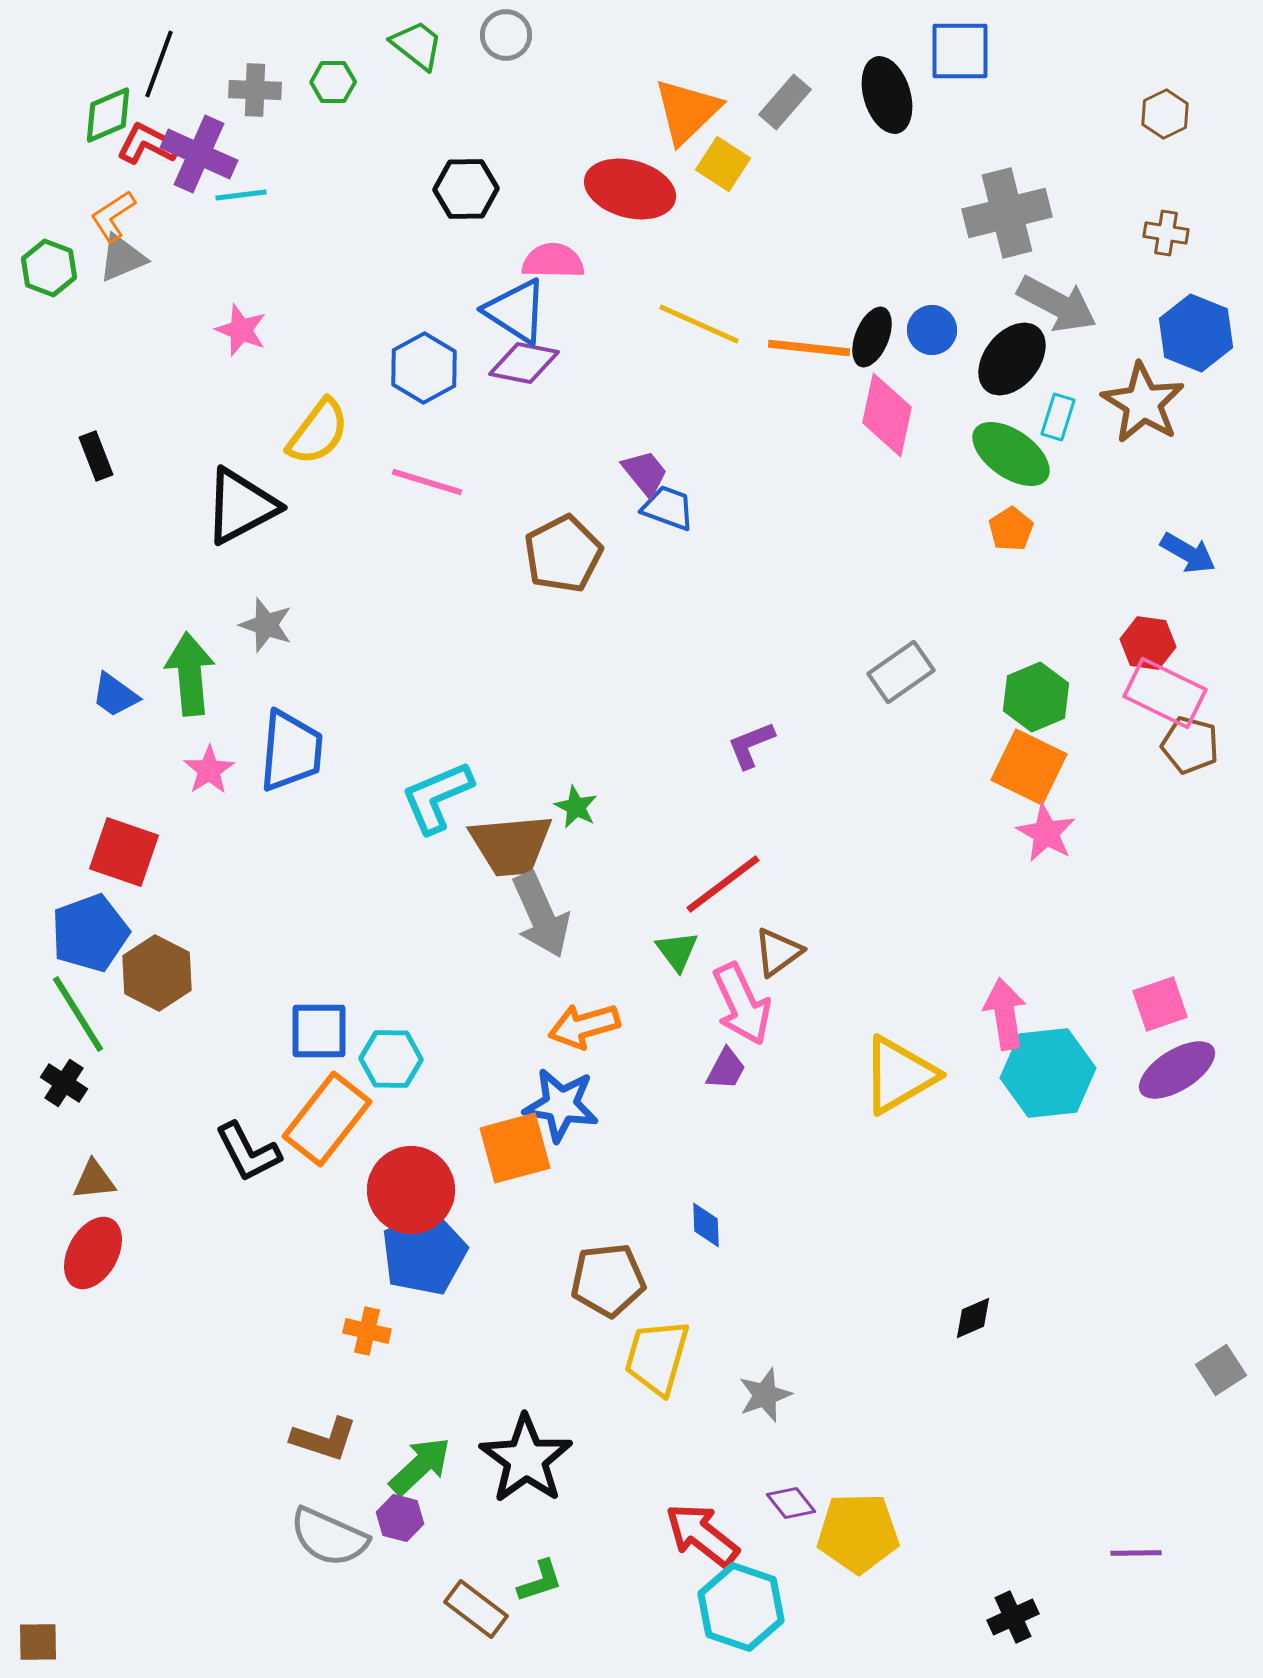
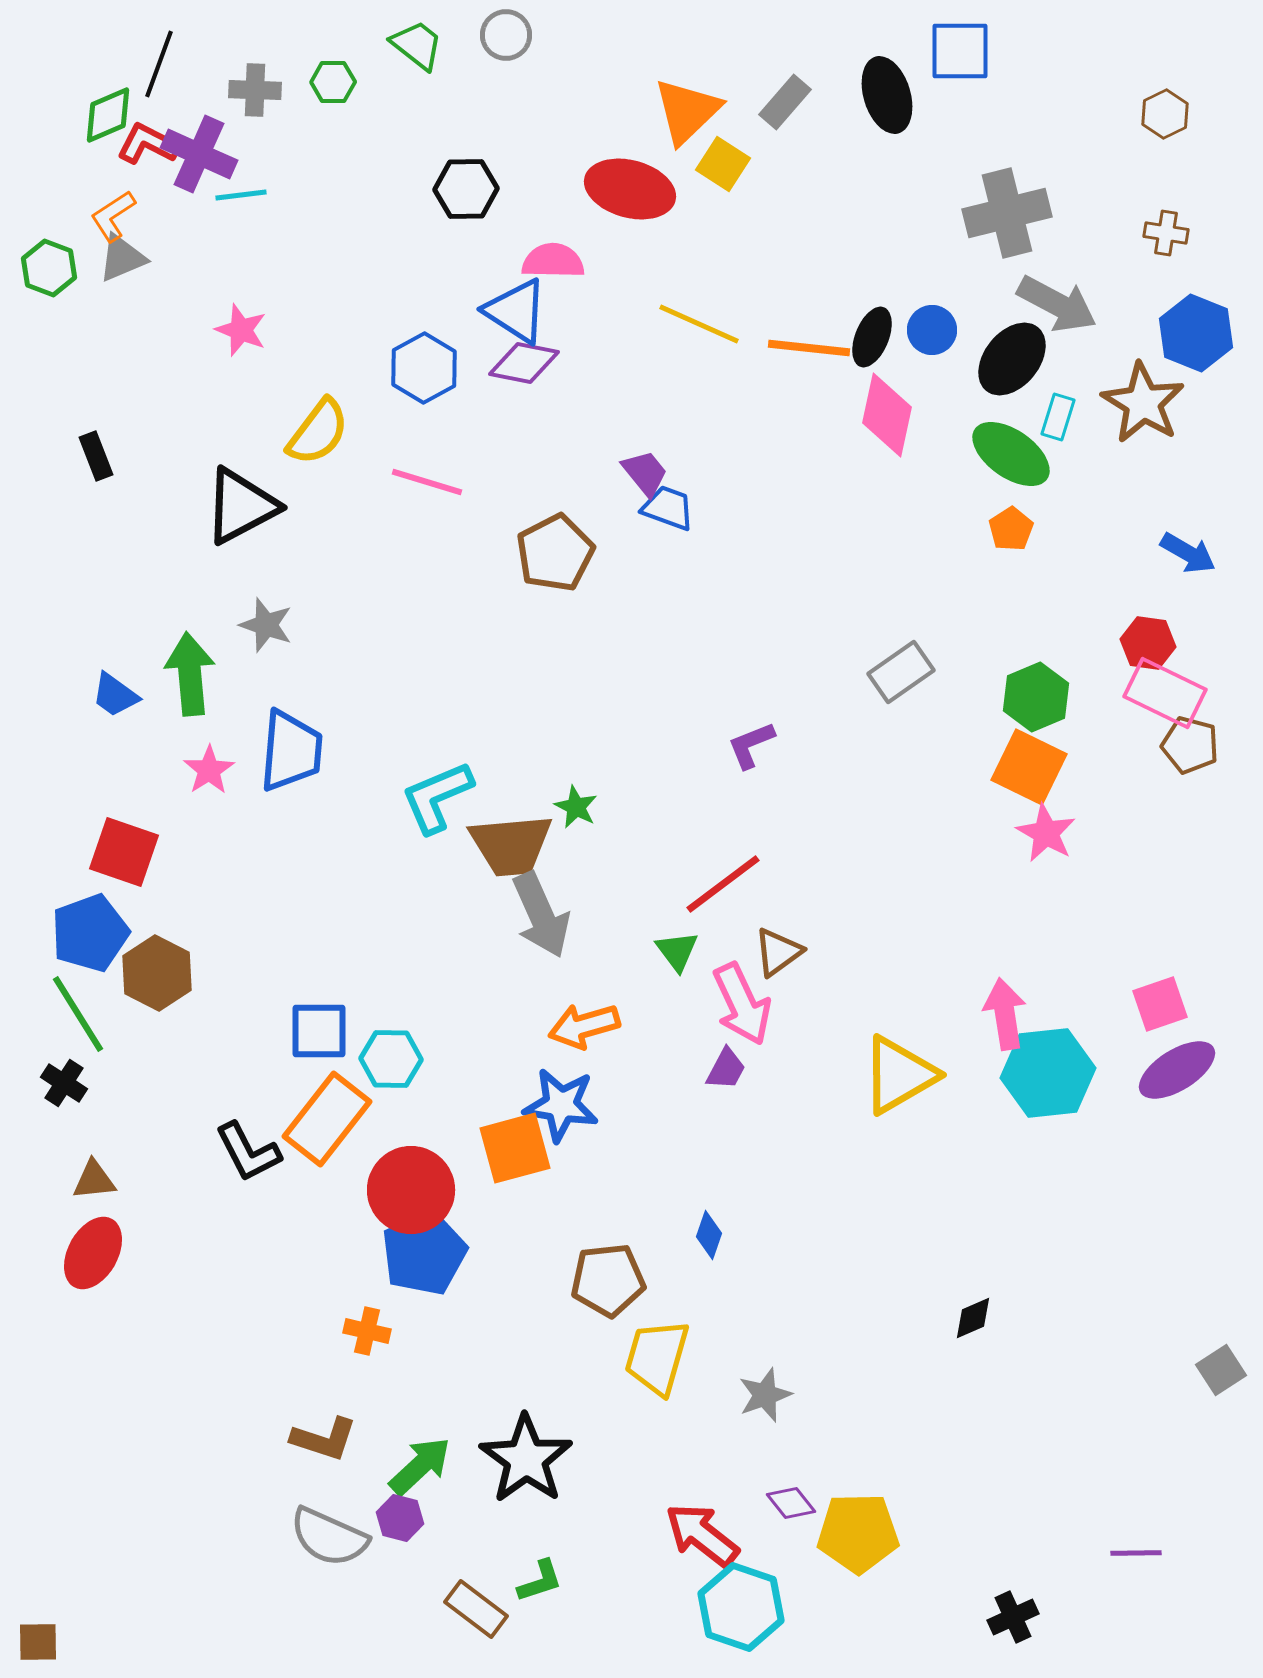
brown pentagon at (563, 554): moved 8 px left, 1 px up
blue diamond at (706, 1225): moved 3 px right, 10 px down; rotated 21 degrees clockwise
